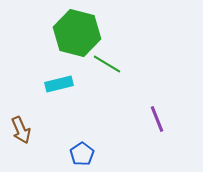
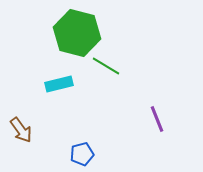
green line: moved 1 px left, 2 px down
brown arrow: rotated 12 degrees counterclockwise
blue pentagon: rotated 20 degrees clockwise
